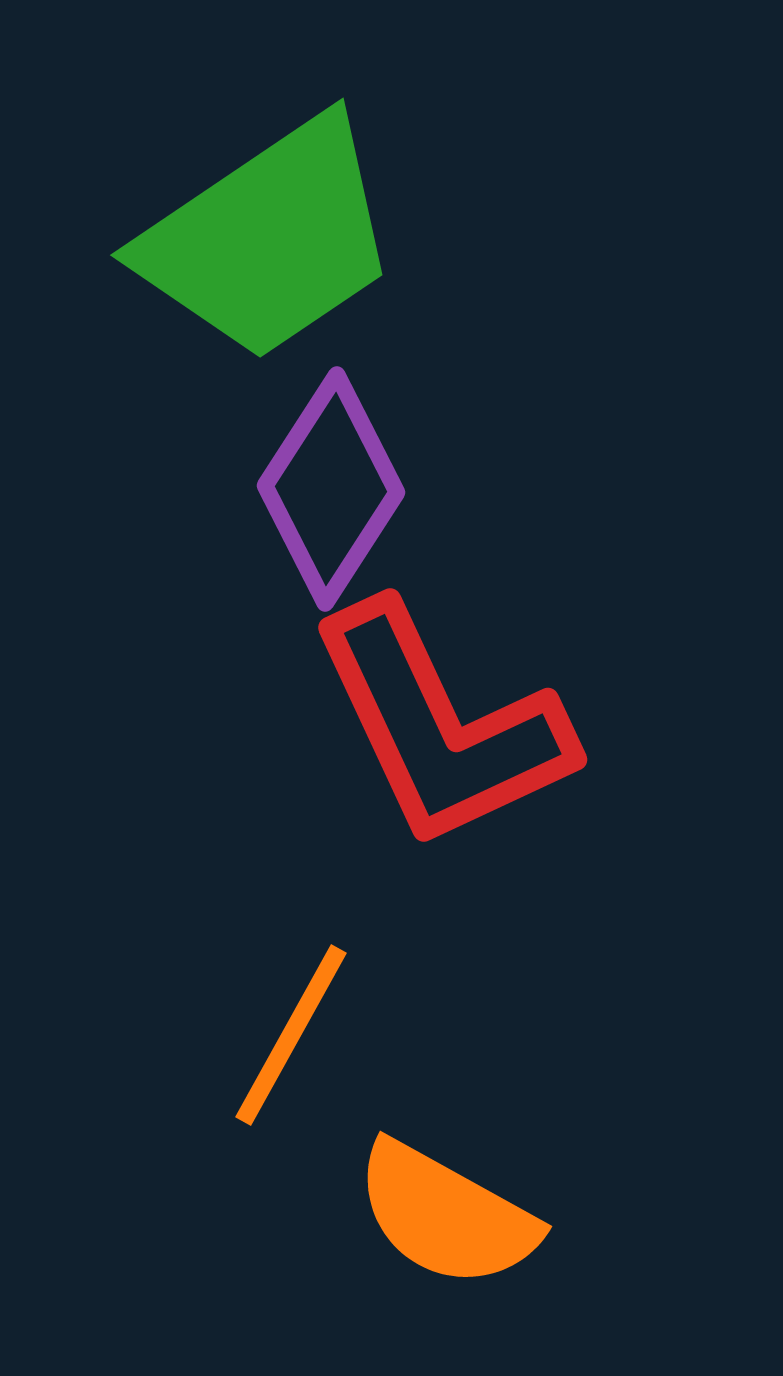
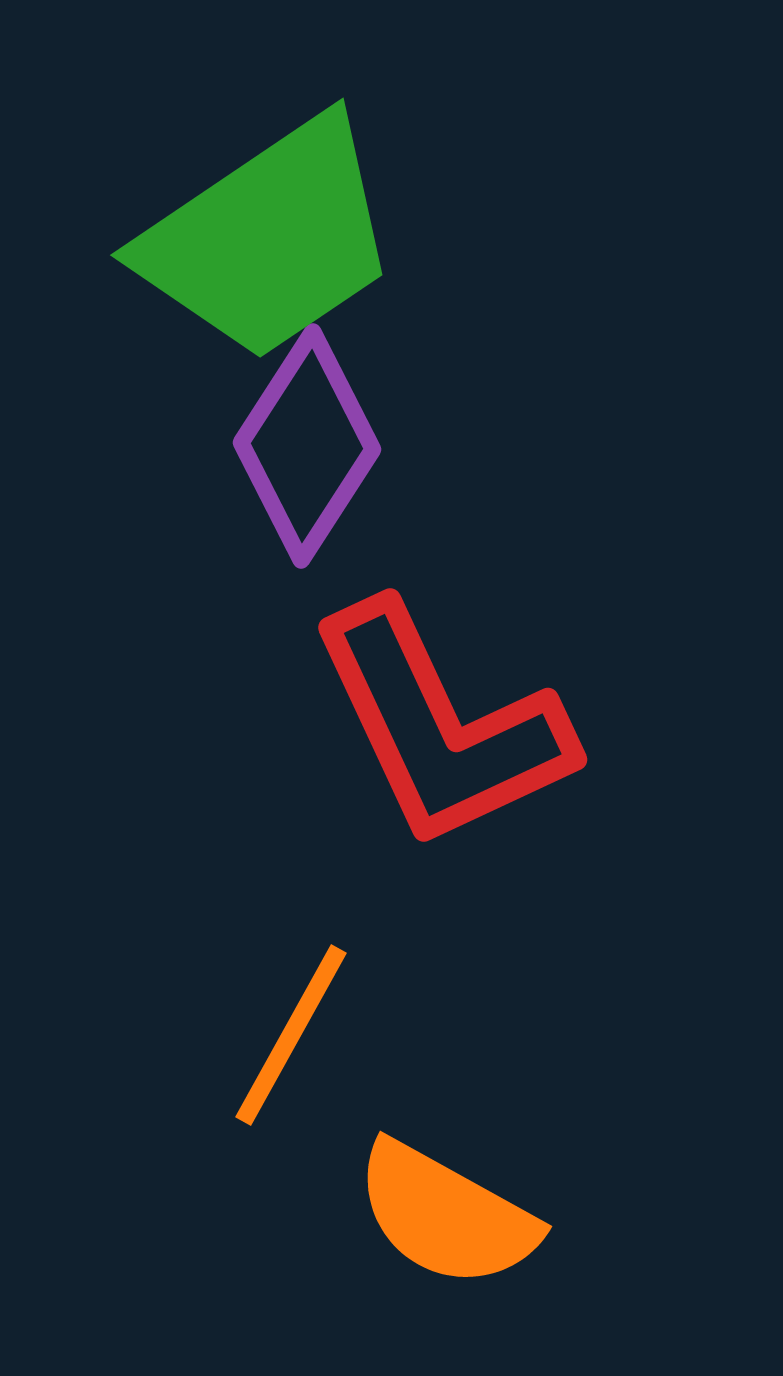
purple diamond: moved 24 px left, 43 px up
